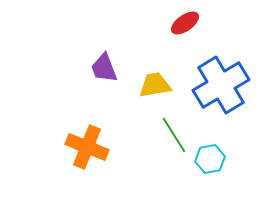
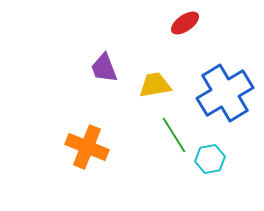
blue cross: moved 4 px right, 8 px down
